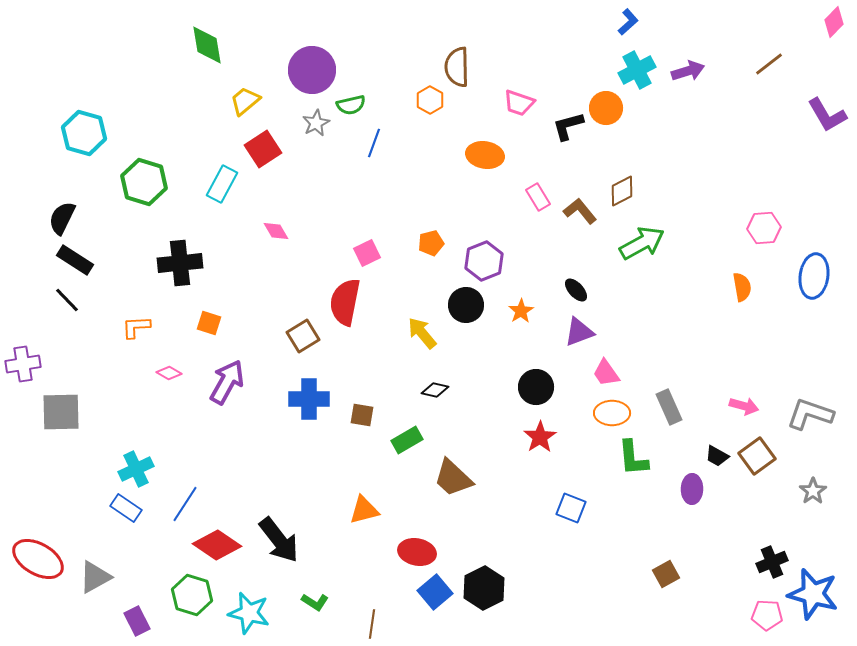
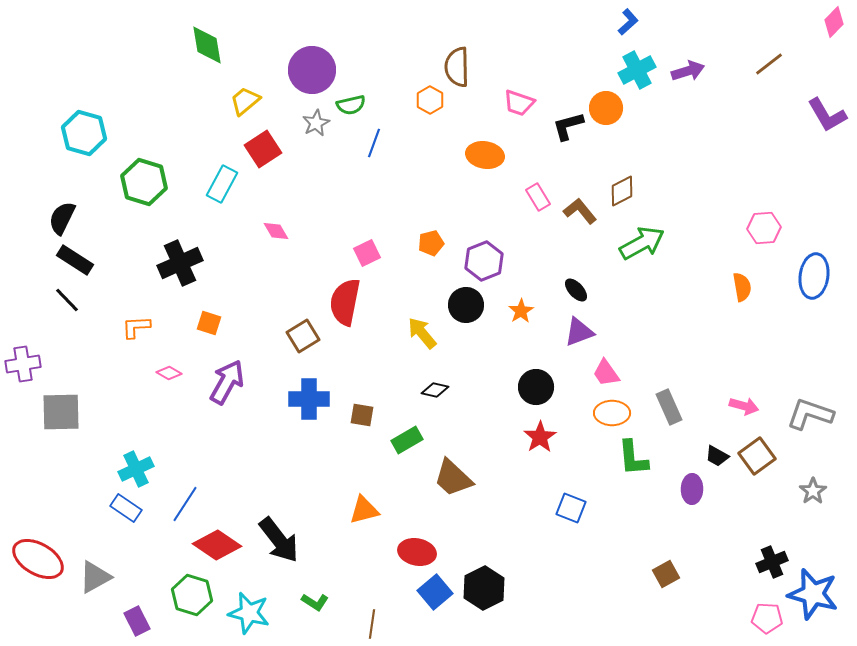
black cross at (180, 263): rotated 18 degrees counterclockwise
pink pentagon at (767, 615): moved 3 px down
